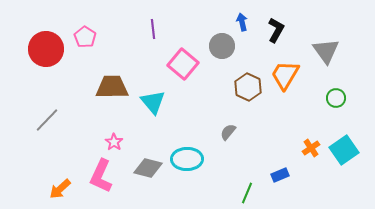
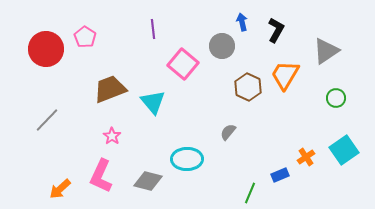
gray triangle: rotated 32 degrees clockwise
brown trapezoid: moved 2 px left, 2 px down; rotated 20 degrees counterclockwise
pink star: moved 2 px left, 6 px up
orange cross: moved 5 px left, 9 px down
gray diamond: moved 13 px down
green line: moved 3 px right
